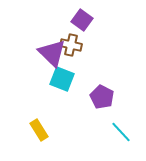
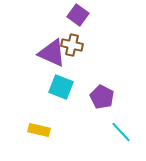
purple square: moved 4 px left, 5 px up
brown cross: moved 1 px right
purple triangle: rotated 20 degrees counterclockwise
cyan square: moved 1 px left, 8 px down
yellow rectangle: rotated 45 degrees counterclockwise
